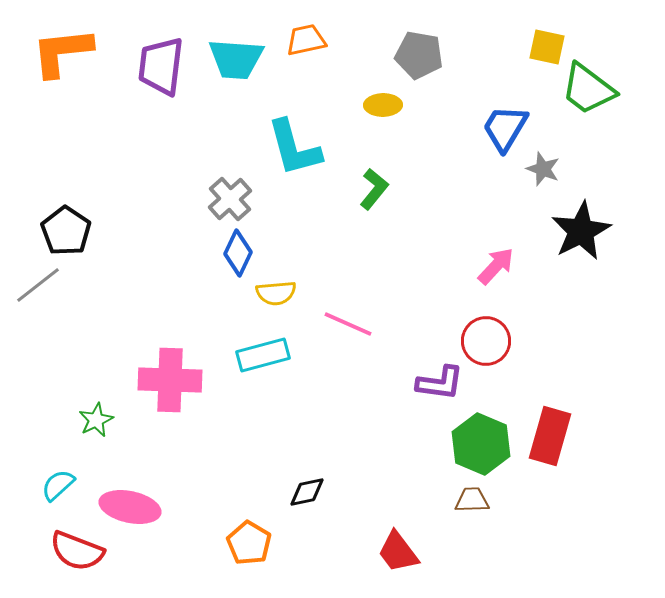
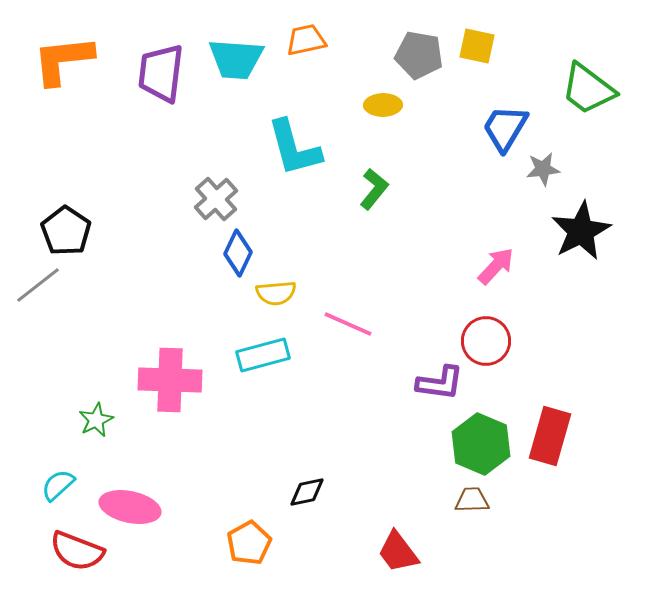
yellow square: moved 70 px left, 1 px up
orange L-shape: moved 1 px right, 8 px down
purple trapezoid: moved 7 px down
gray star: rotated 28 degrees counterclockwise
gray cross: moved 14 px left
orange pentagon: rotated 12 degrees clockwise
